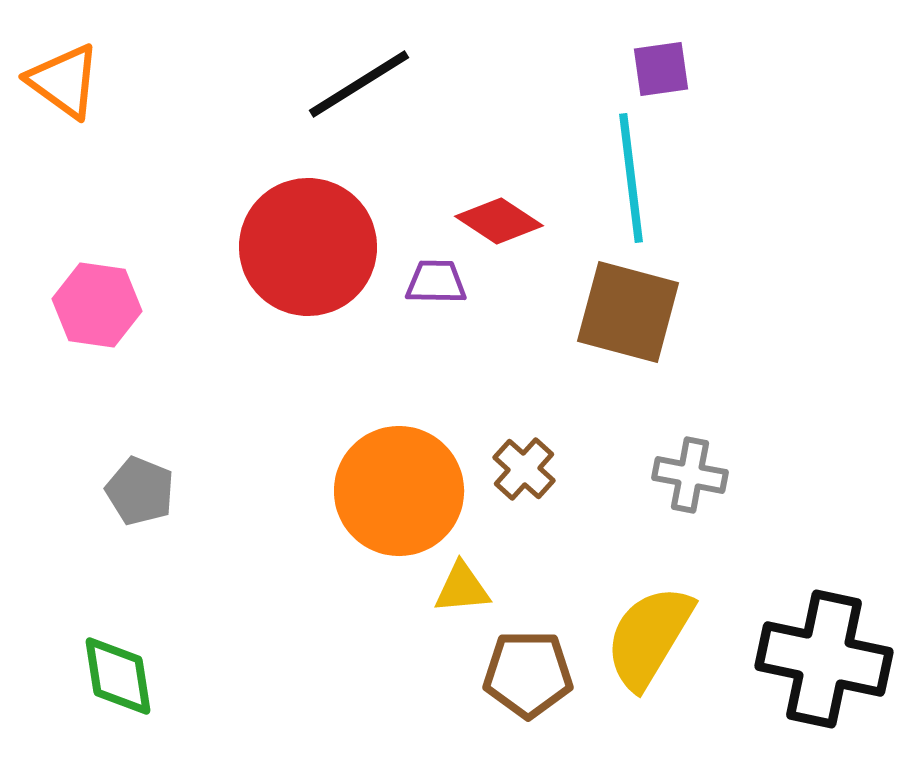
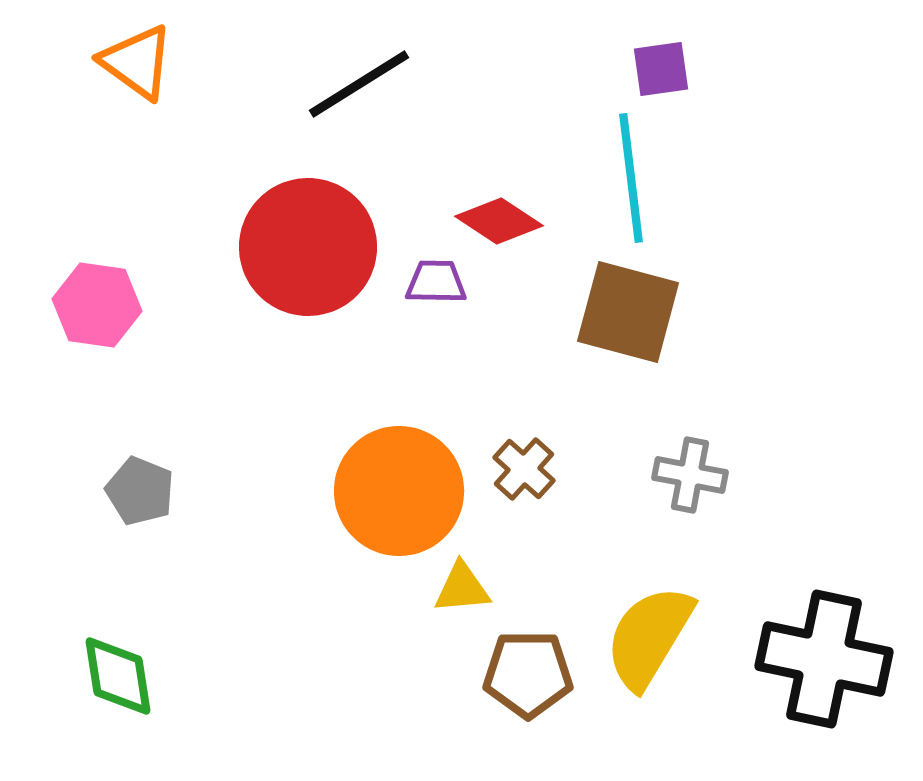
orange triangle: moved 73 px right, 19 px up
